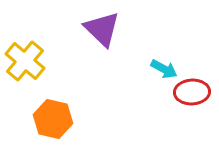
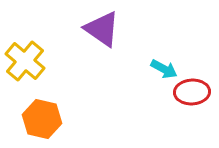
purple triangle: rotated 9 degrees counterclockwise
orange hexagon: moved 11 px left
